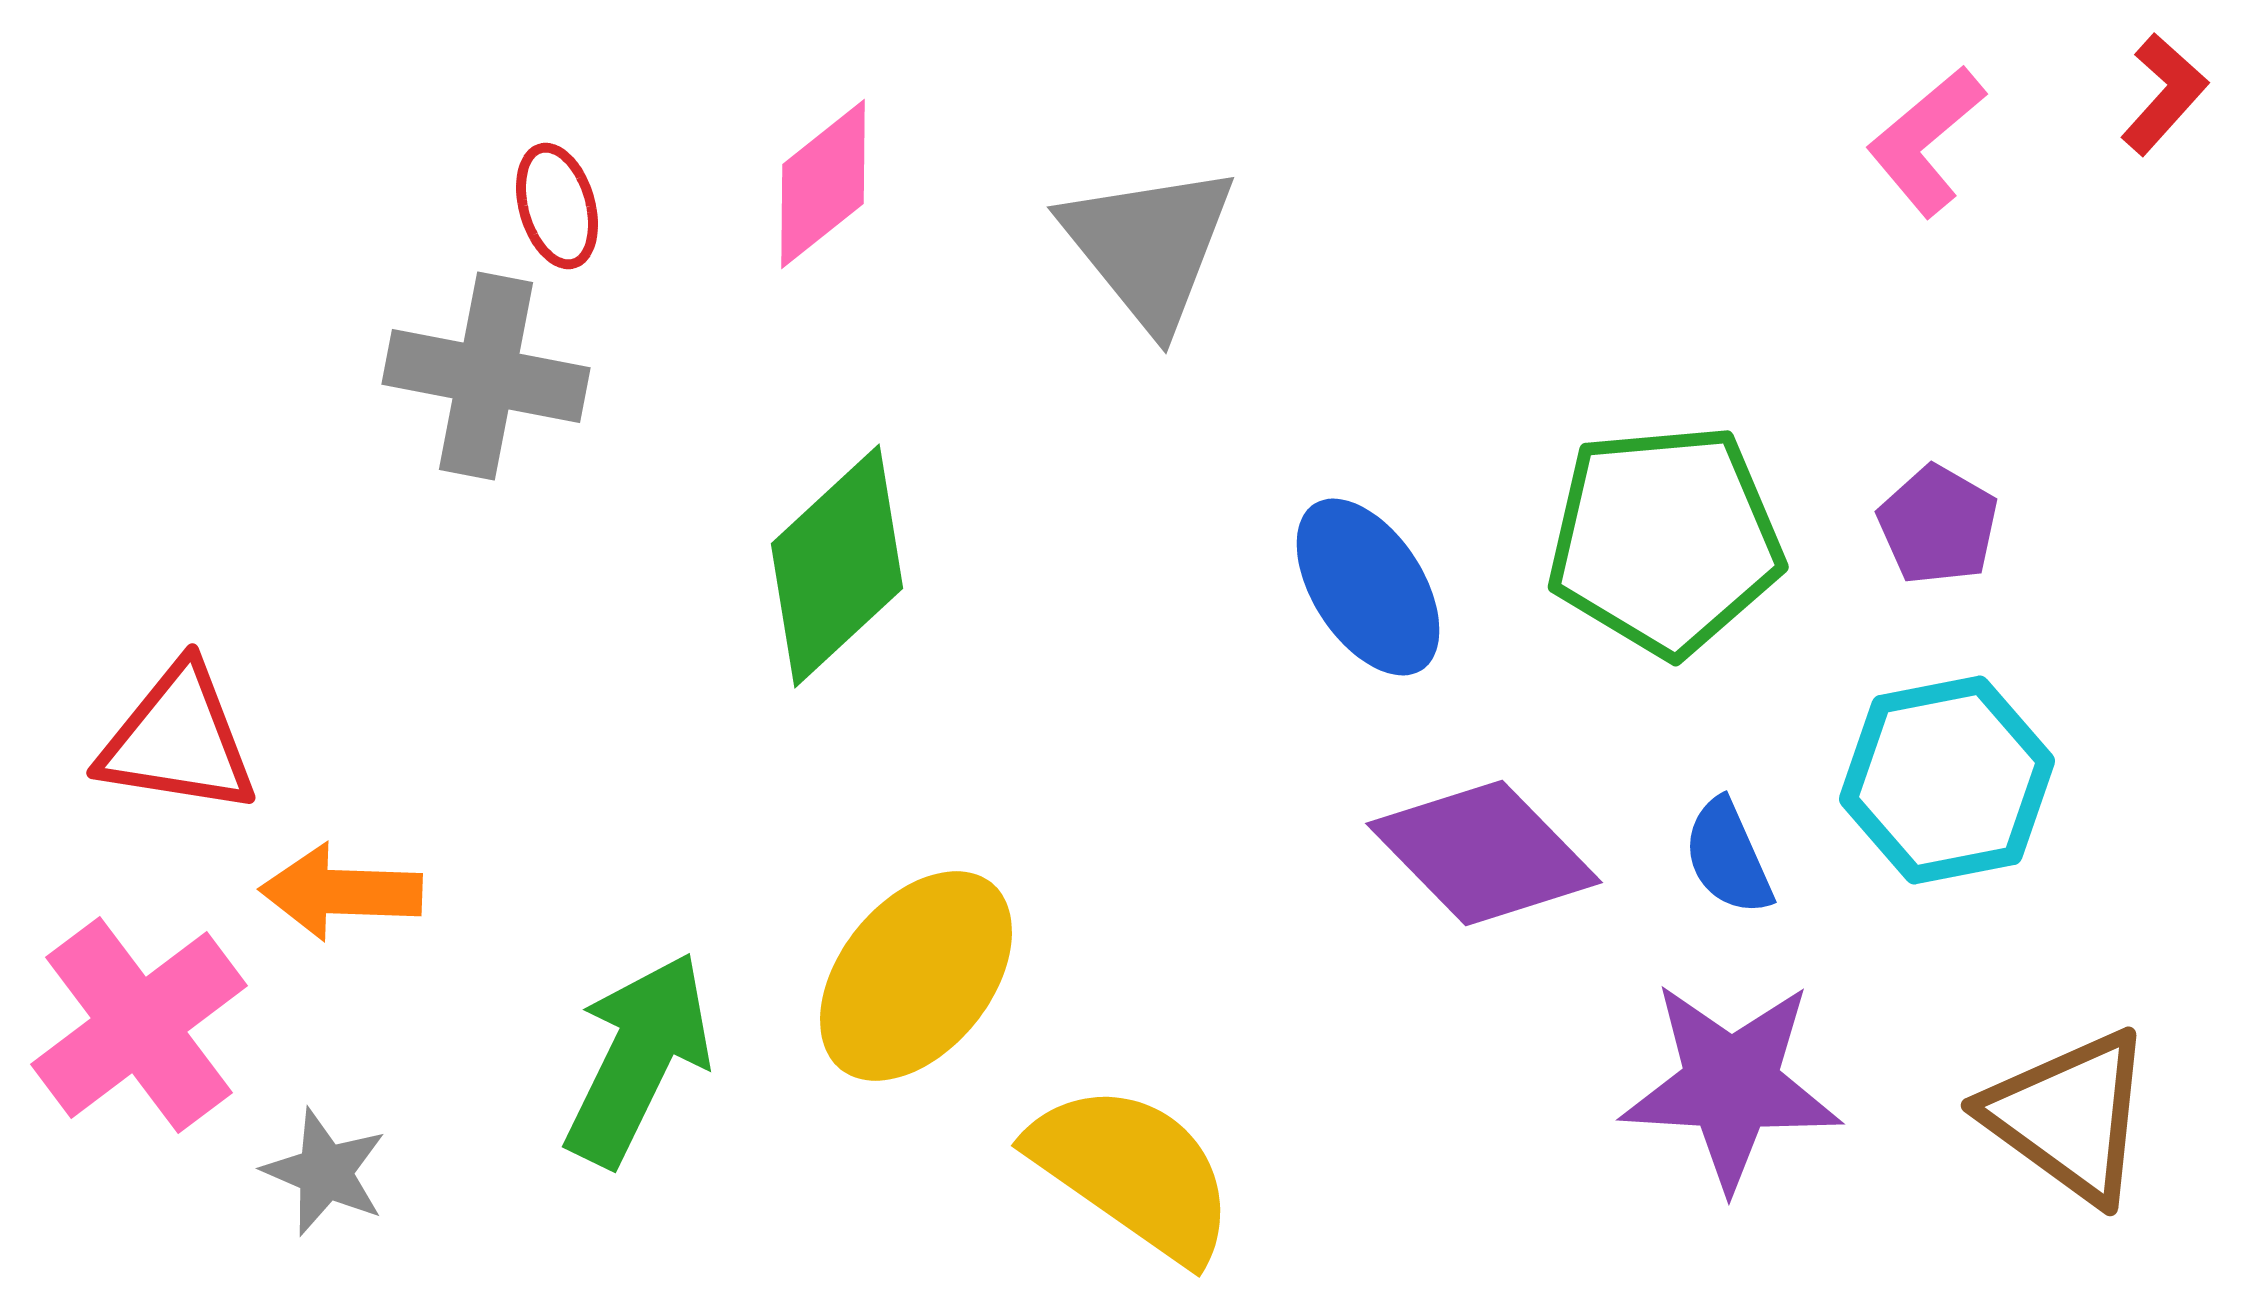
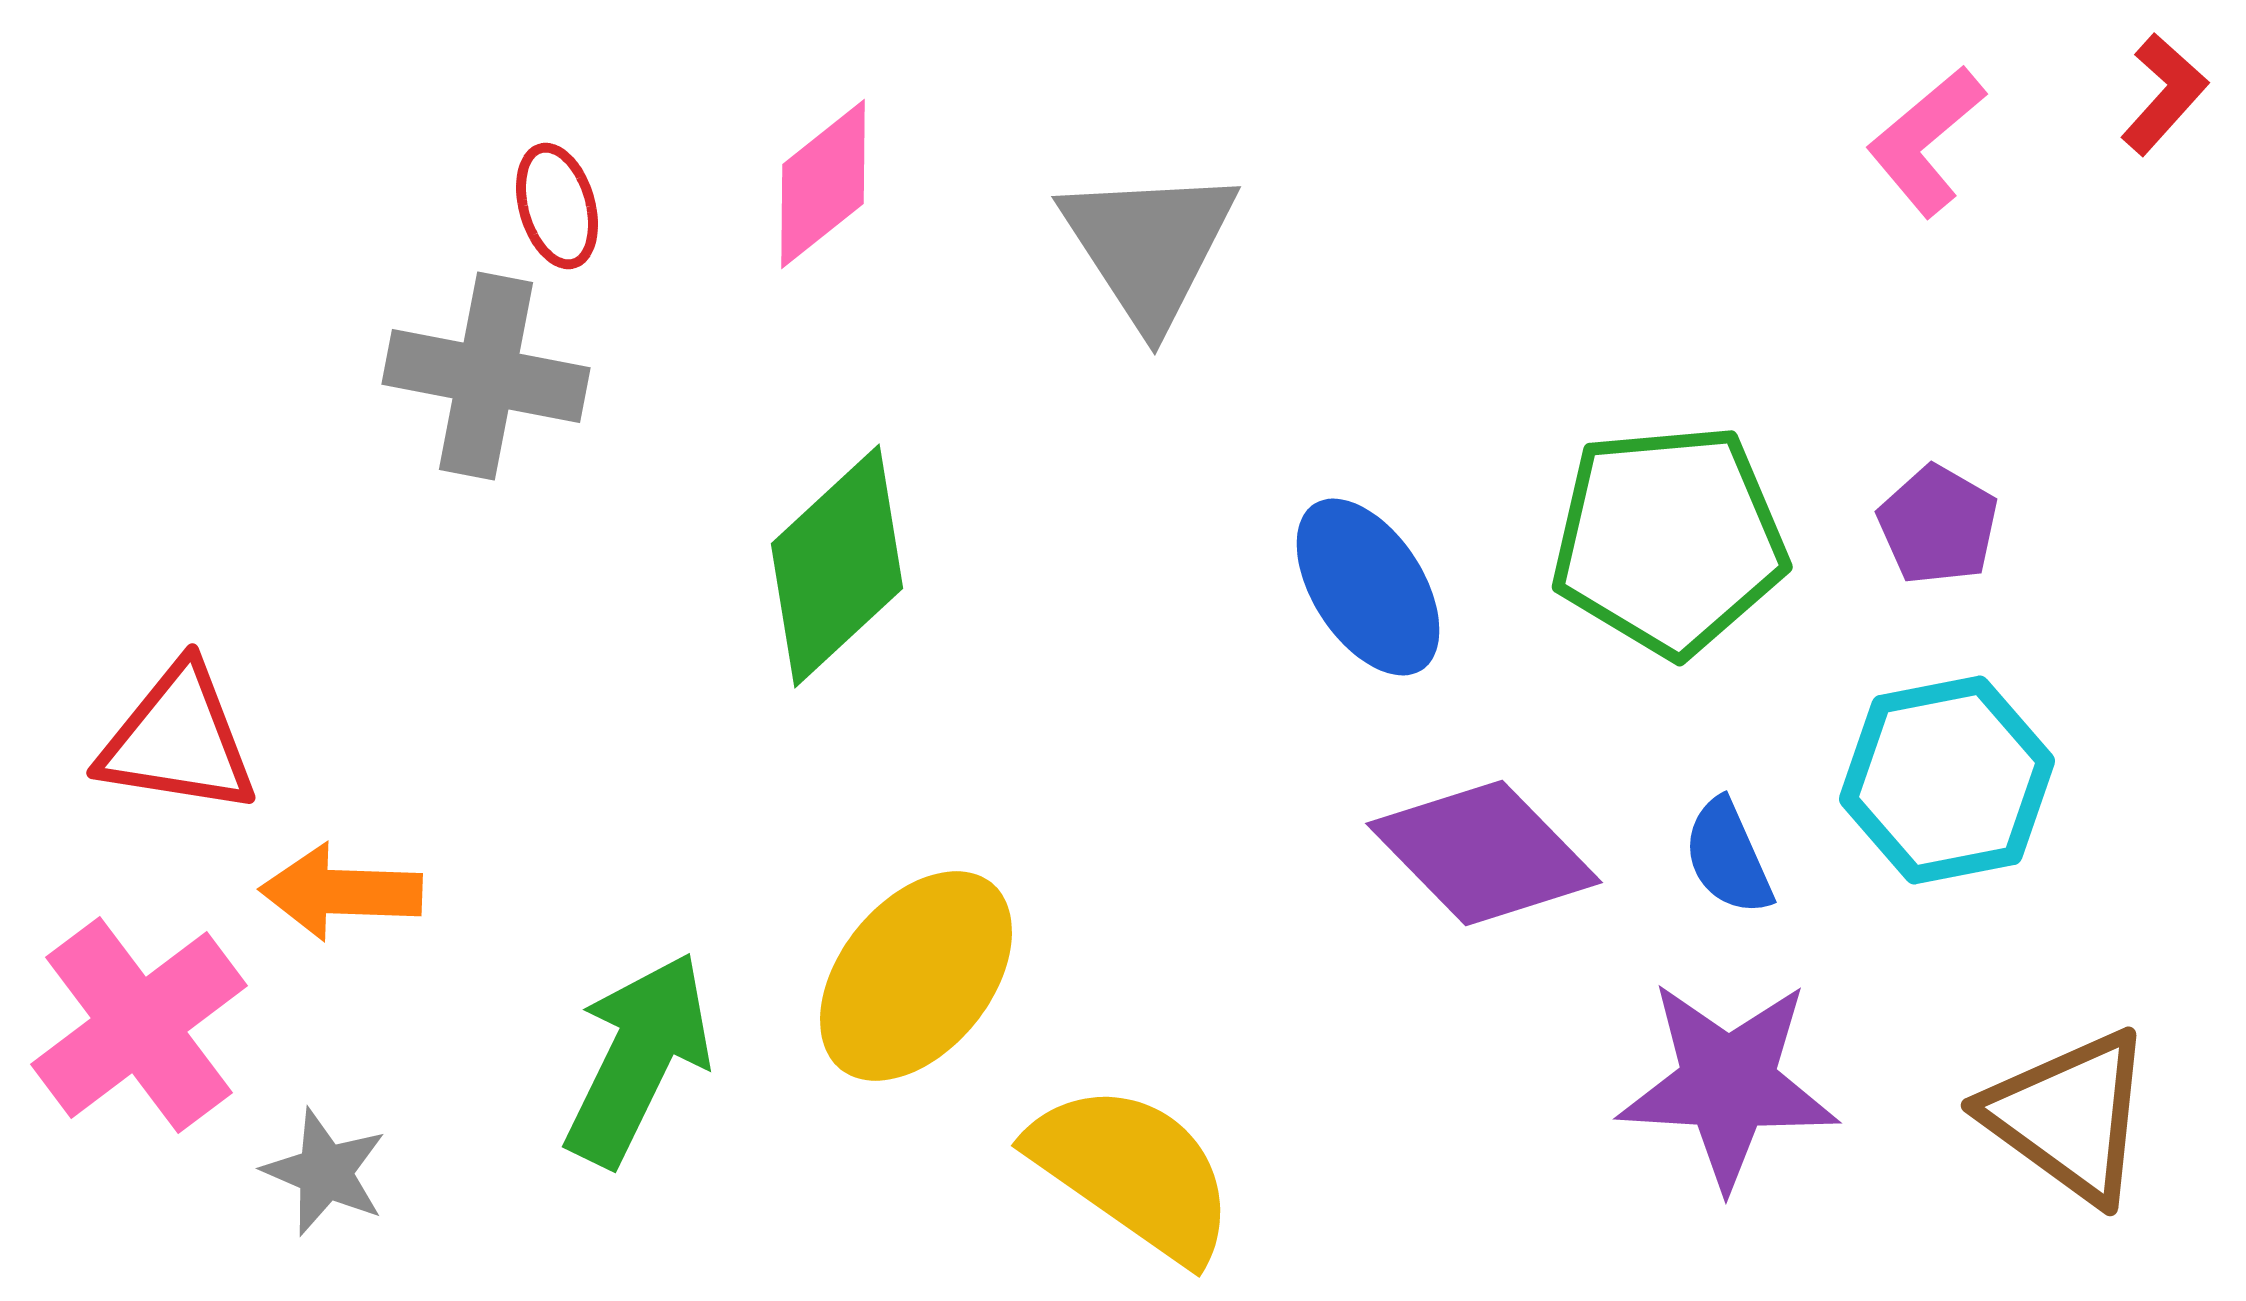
gray triangle: rotated 6 degrees clockwise
green pentagon: moved 4 px right
purple star: moved 3 px left, 1 px up
